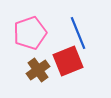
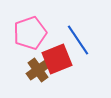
blue line: moved 7 px down; rotated 12 degrees counterclockwise
red square: moved 11 px left, 2 px up
